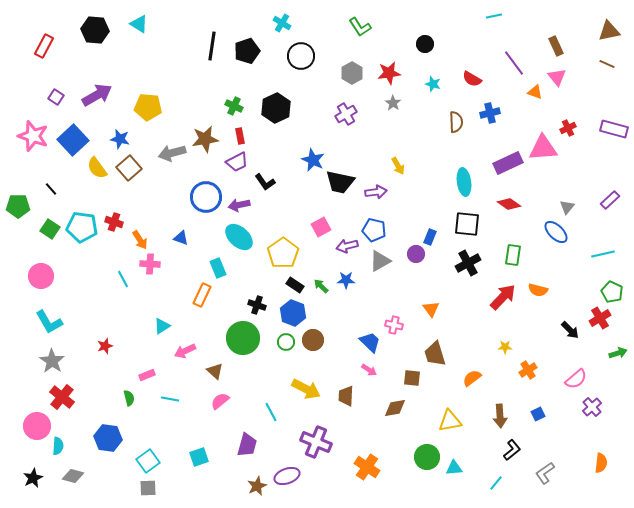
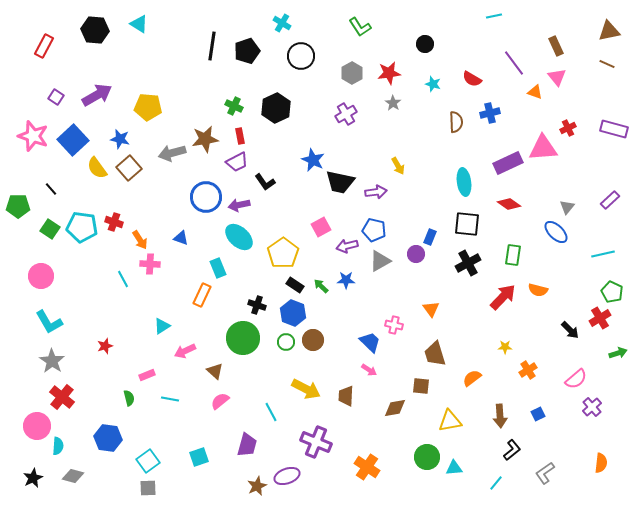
brown square at (412, 378): moved 9 px right, 8 px down
